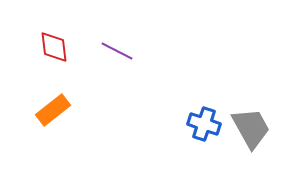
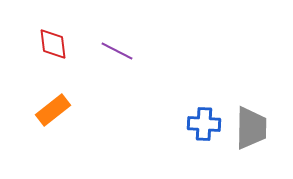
red diamond: moved 1 px left, 3 px up
blue cross: rotated 16 degrees counterclockwise
gray trapezoid: rotated 30 degrees clockwise
